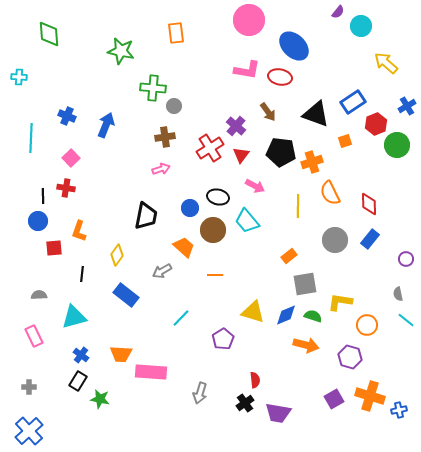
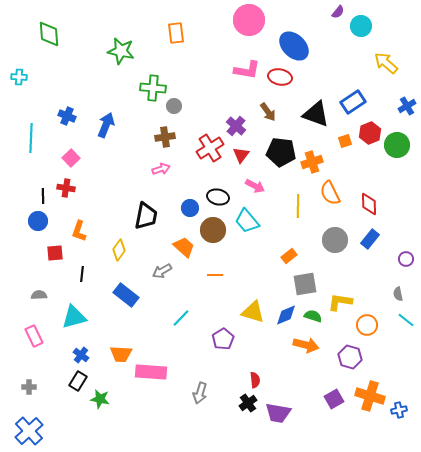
red hexagon at (376, 124): moved 6 px left, 9 px down
red square at (54, 248): moved 1 px right, 5 px down
yellow diamond at (117, 255): moved 2 px right, 5 px up
black cross at (245, 403): moved 3 px right
